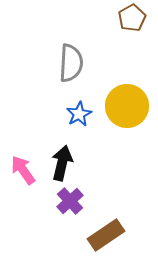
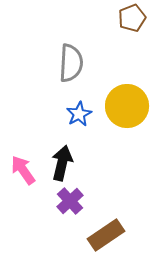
brown pentagon: rotated 8 degrees clockwise
